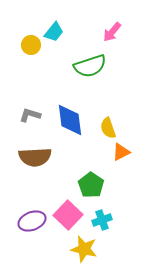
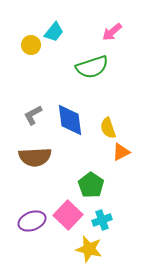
pink arrow: rotated 10 degrees clockwise
green semicircle: moved 2 px right, 1 px down
gray L-shape: moved 3 px right; rotated 45 degrees counterclockwise
yellow star: moved 5 px right
